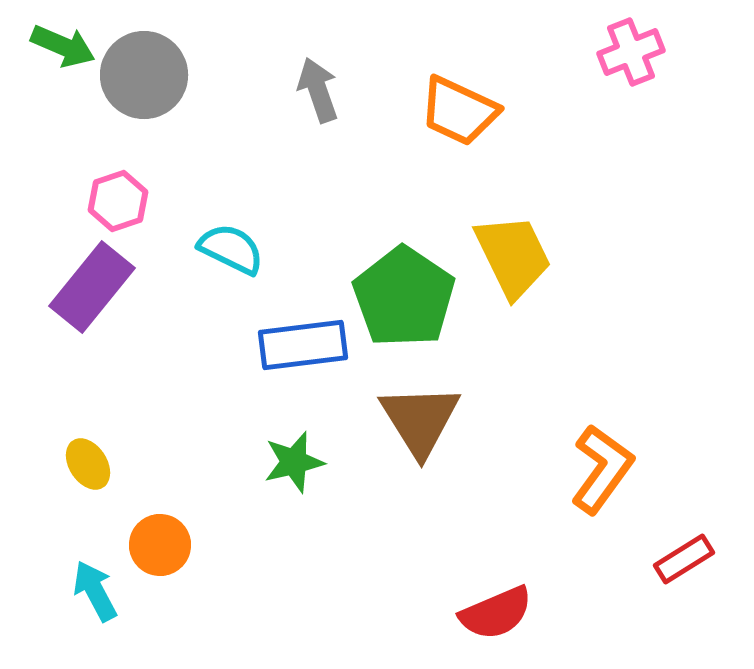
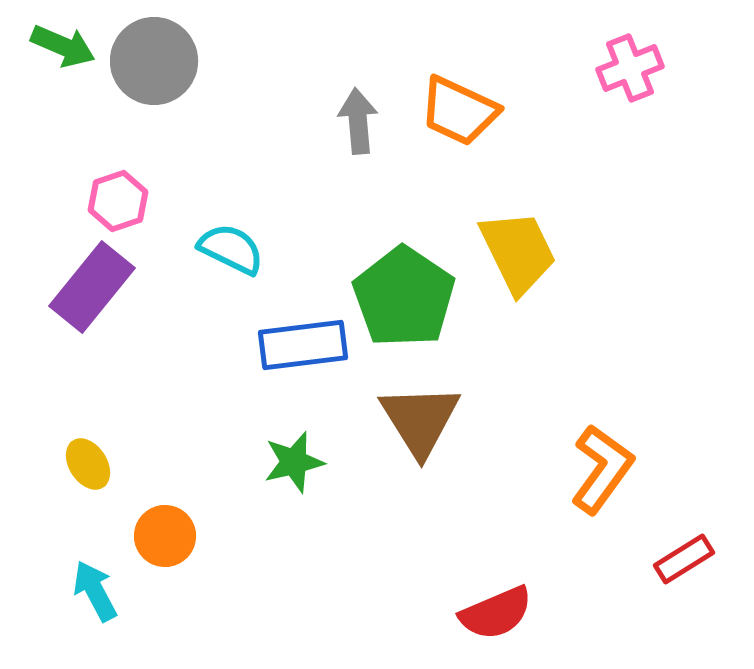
pink cross: moved 1 px left, 16 px down
gray circle: moved 10 px right, 14 px up
gray arrow: moved 40 px right, 31 px down; rotated 14 degrees clockwise
yellow trapezoid: moved 5 px right, 4 px up
orange circle: moved 5 px right, 9 px up
